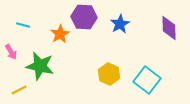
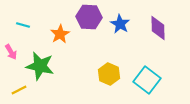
purple hexagon: moved 5 px right
blue star: rotated 12 degrees counterclockwise
purple diamond: moved 11 px left
